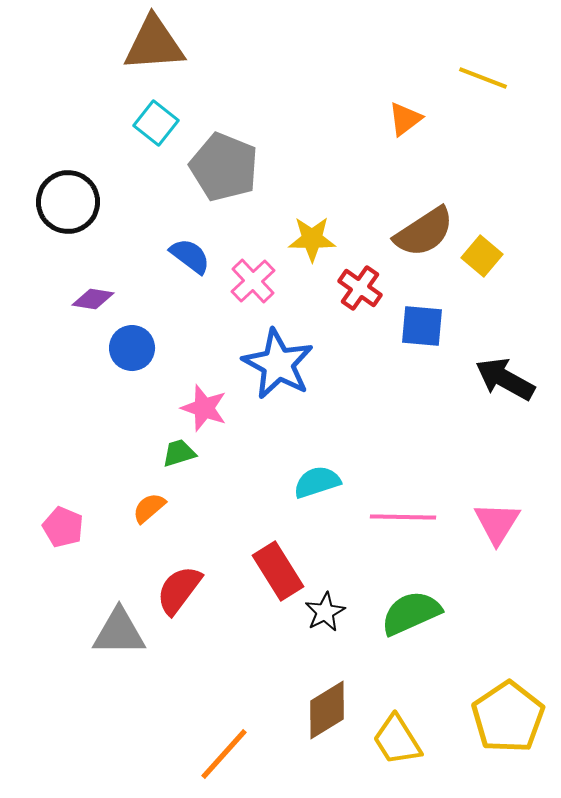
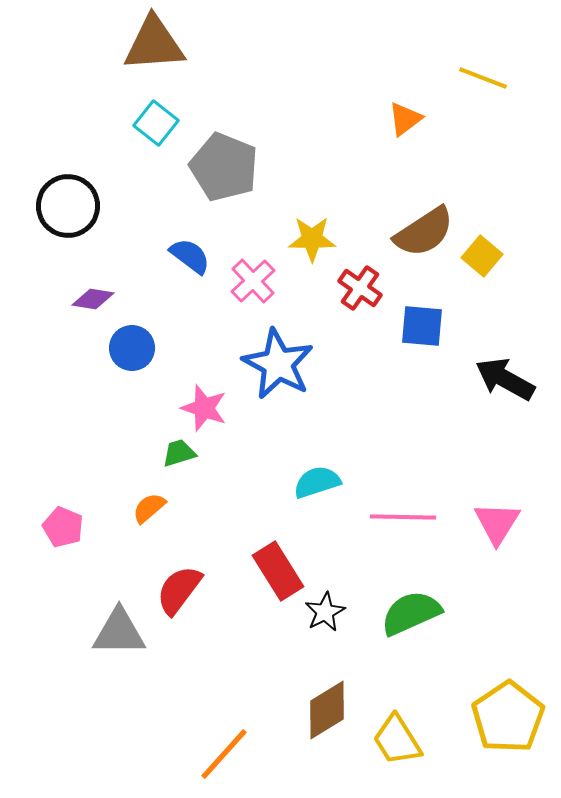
black circle: moved 4 px down
